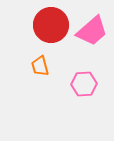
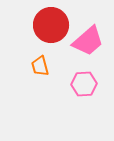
pink trapezoid: moved 4 px left, 10 px down
